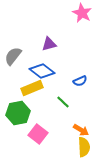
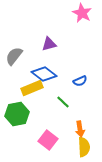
gray semicircle: moved 1 px right
blue diamond: moved 2 px right, 3 px down
green hexagon: moved 1 px left, 1 px down
orange arrow: moved 1 px left, 1 px up; rotated 49 degrees clockwise
pink square: moved 10 px right, 6 px down
